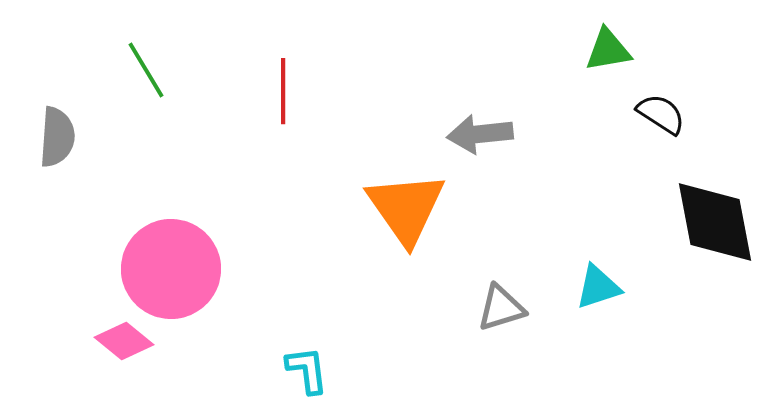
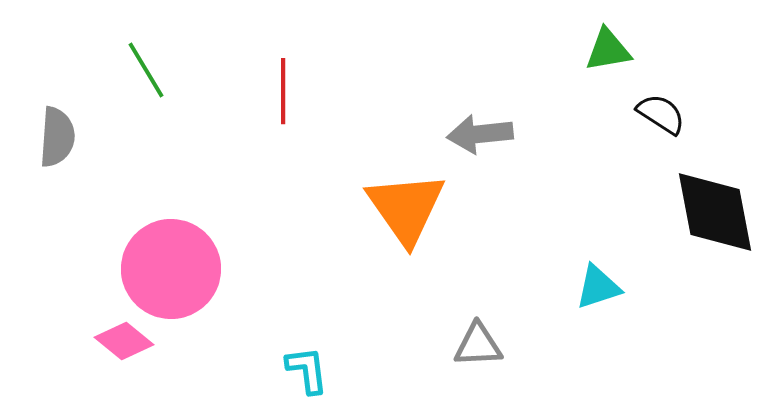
black diamond: moved 10 px up
gray triangle: moved 23 px left, 37 px down; rotated 14 degrees clockwise
